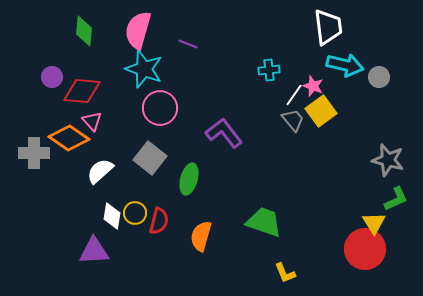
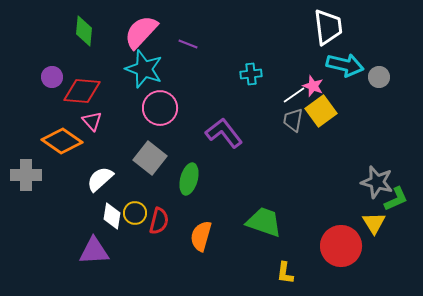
pink semicircle: moved 3 px right, 2 px down; rotated 27 degrees clockwise
cyan cross: moved 18 px left, 4 px down
white line: rotated 20 degrees clockwise
gray trapezoid: rotated 130 degrees counterclockwise
orange diamond: moved 7 px left, 3 px down
gray cross: moved 8 px left, 22 px down
gray star: moved 11 px left, 22 px down
white semicircle: moved 8 px down
red circle: moved 24 px left, 3 px up
yellow L-shape: rotated 30 degrees clockwise
